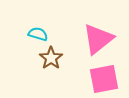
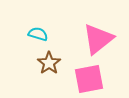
brown star: moved 2 px left, 5 px down
pink square: moved 15 px left
